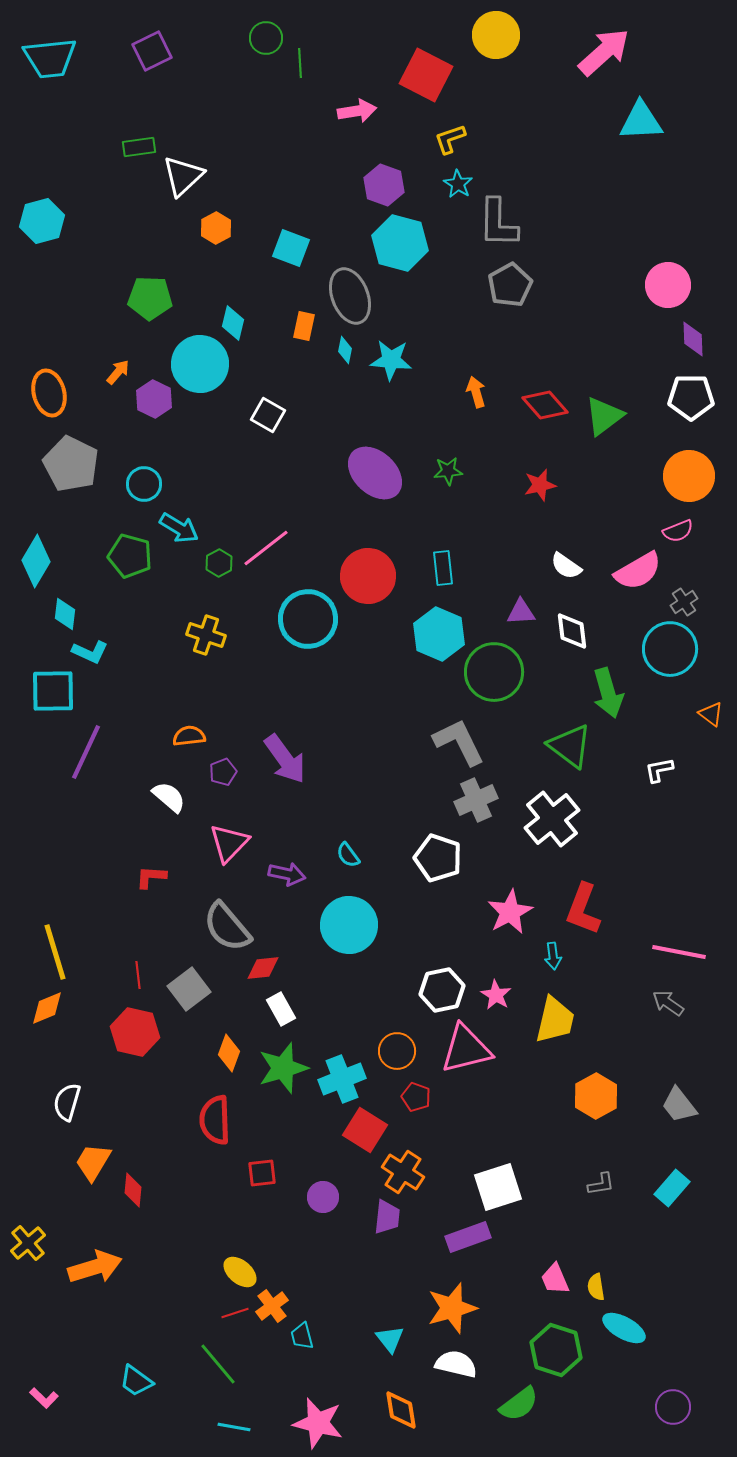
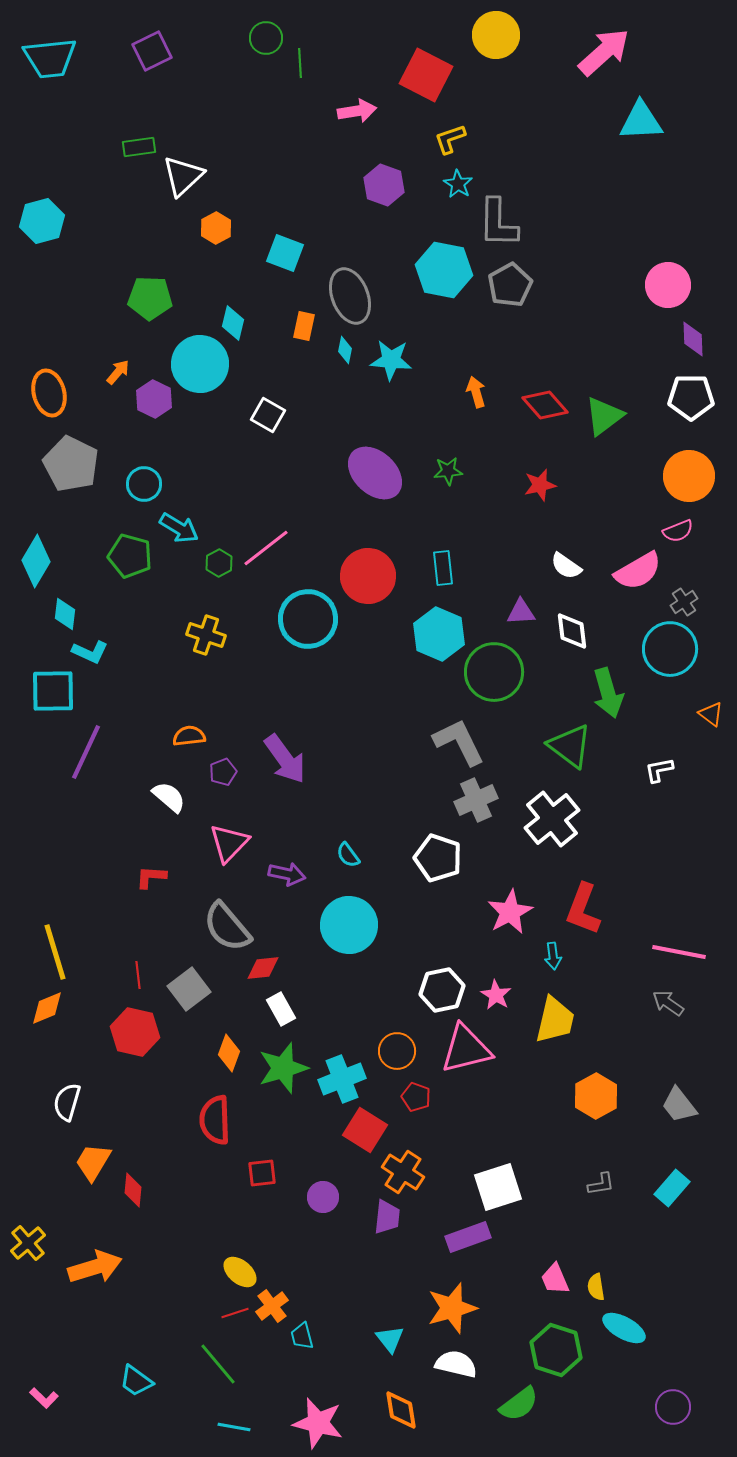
cyan hexagon at (400, 243): moved 44 px right, 27 px down; rotated 4 degrees counterclockwise
cyan square at (291, 248): moved 6 px left, 5 px down
